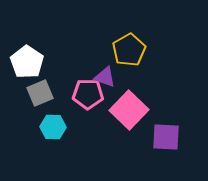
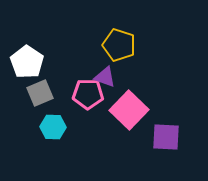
yellow pentagon: moved 10 px left, 5 px up; rotated 24 degrees counterclockwise
